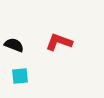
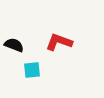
cyan square: moved 12 px right, 6 px up
